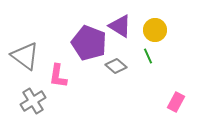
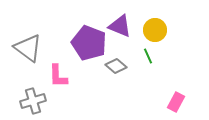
purple triangle: rotated 10 degrees counterclockwise
gray triangle: moved 3 px right, 8 px up
pink L-shape: rotated 10 degrees counterclockwise
gray cross: rotated 15 degrees clockwise
